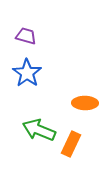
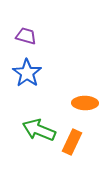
orange rectangle: moved 1 px right, 2 px up
